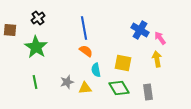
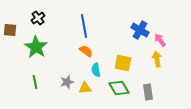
blue line: moved 2 px up
pink arrow: moved 2 px down
